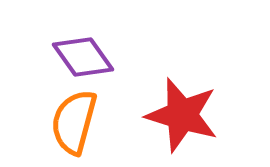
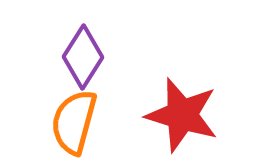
purple diamond: rotated 68 degrees clockwise
